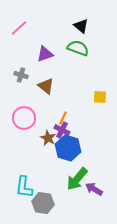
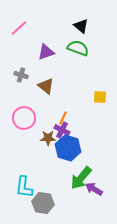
purple triangle: moved 1 px right, 2 px up
brown star: rotated 28 degrees counterclockwise
green arrow: moved 4 px right, 1 px up
